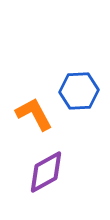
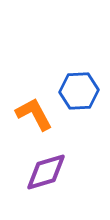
purple diamond: rotated 12 degrees clockwise
